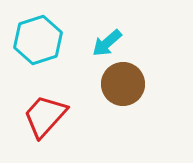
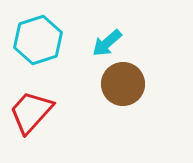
red trapezoid: moved 14 px left, 4 px up
